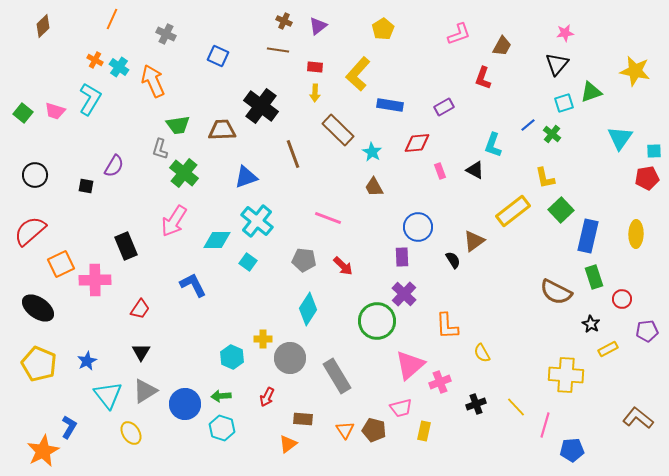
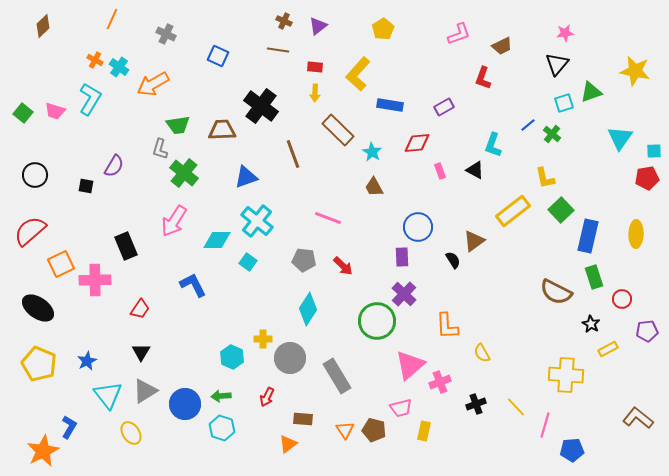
brown trapezoid at (502, 46): rotated 35 degrees clockwise
orange arrow at (153, 81): moved 3 px down; rotated 96 degrees counterclockwise
